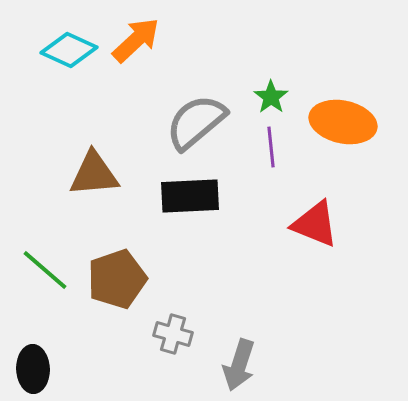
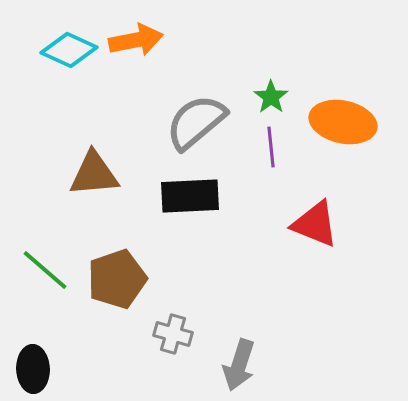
orange arrow: rotated 32 degrees clockwise
